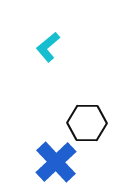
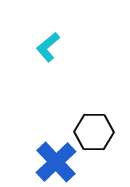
black hexagon: moved 7 px right, 9 px down
